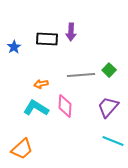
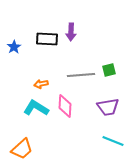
green square: rotated 32 degrees clockwise
purple trapezoid: rotated 140 degrees counterclockwise
